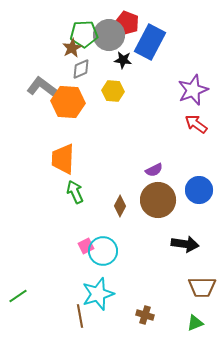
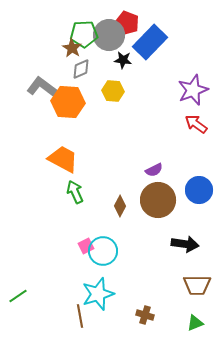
blue rectangle: rotated 16 degrees clockwise
brown star: rotated 12 degrees counterclockwise
orange trapezoid: rotated 116 degrees clockwise
brown trapezoid: moved 5 px left, 2 px up
